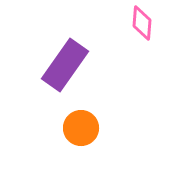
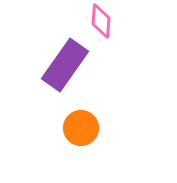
pink diamond: moved 41 px left, 2 px up
